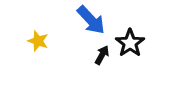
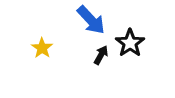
yellow star: moved 4 px right, 7 px down; rotated 15 degrees clockwise
black arrow: moved 1 px left
